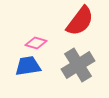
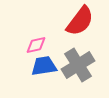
pink diamond: moved 2 px down; rotated 30 degrees counterclockwise
blue trapezoid: moved 16 px right
